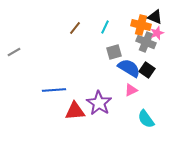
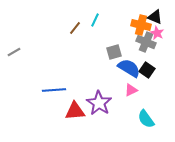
cyan line: moved 10 px left, 7 px up
pink star: rotated 24 degrees counterclockwise
